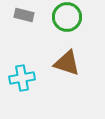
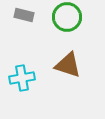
brown triangle: moved 1 px right, 2 px down
